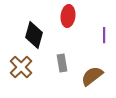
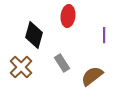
gray rectangle: rotated 24 degrees counterclockwise
